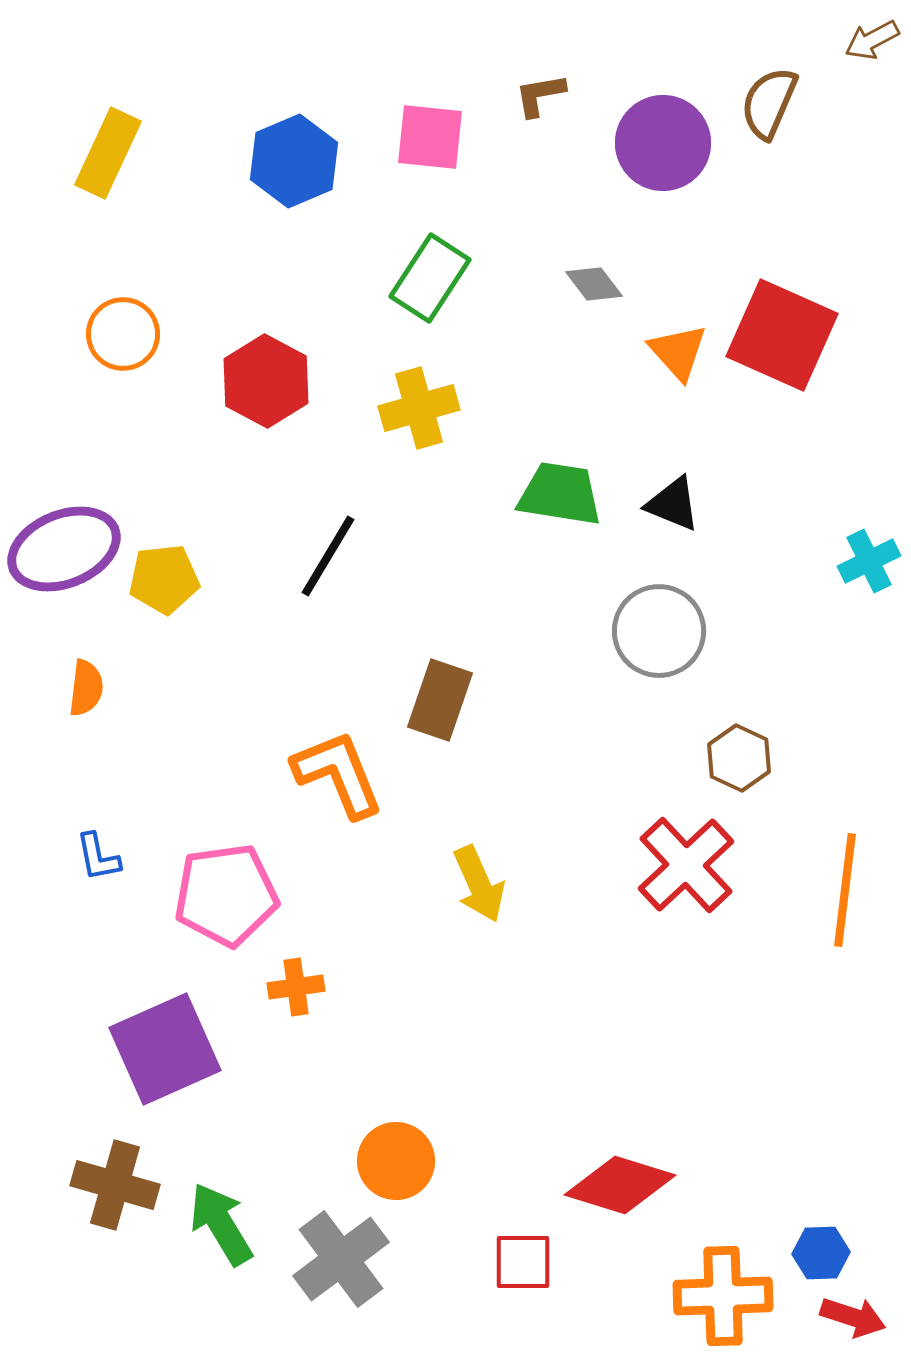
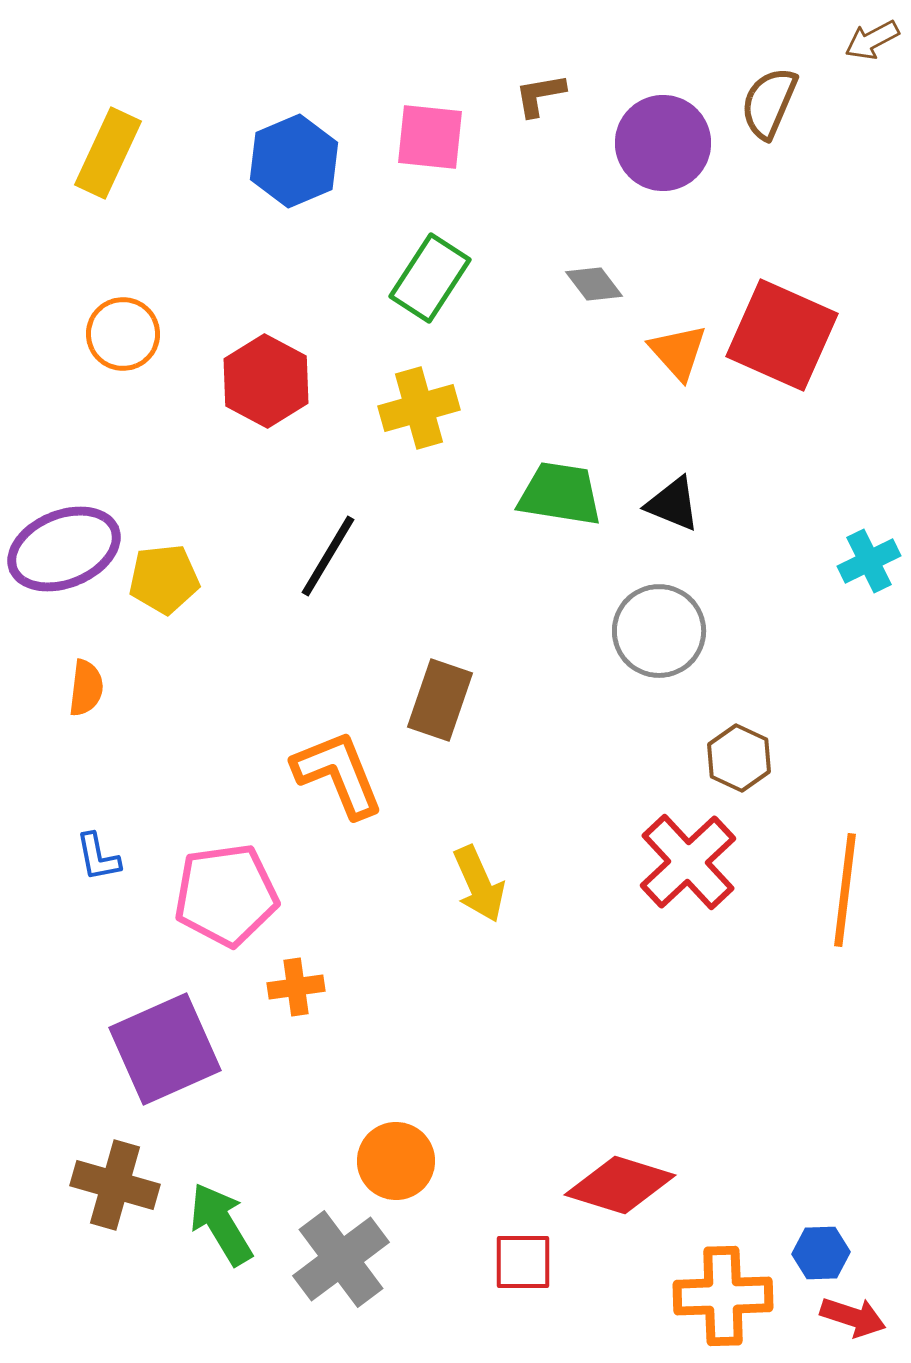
red cross at (686, 865): moved 2 px right, 3 px up
